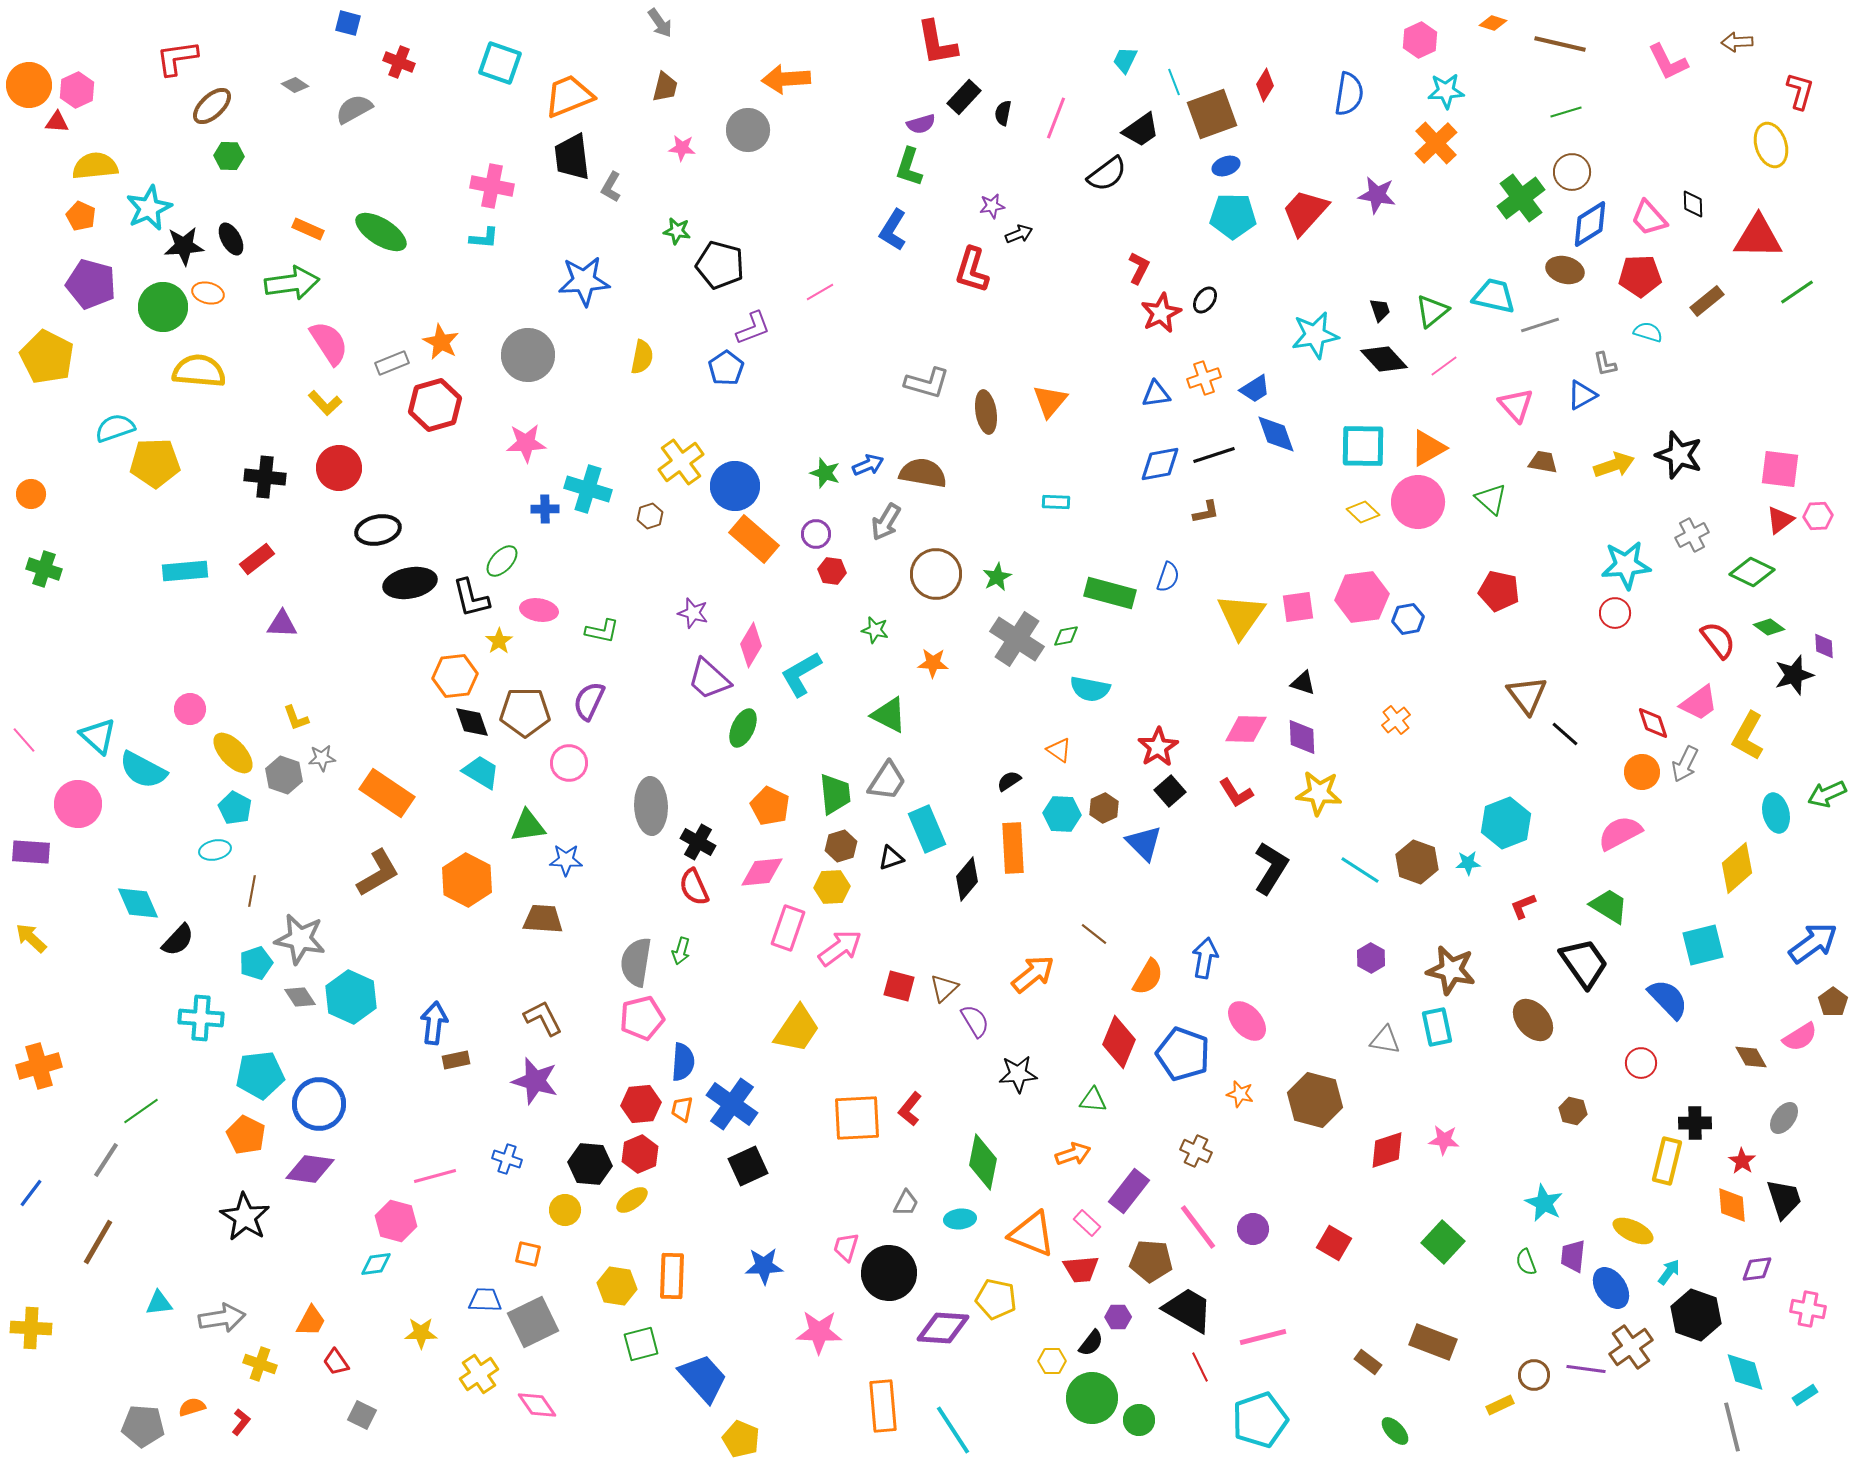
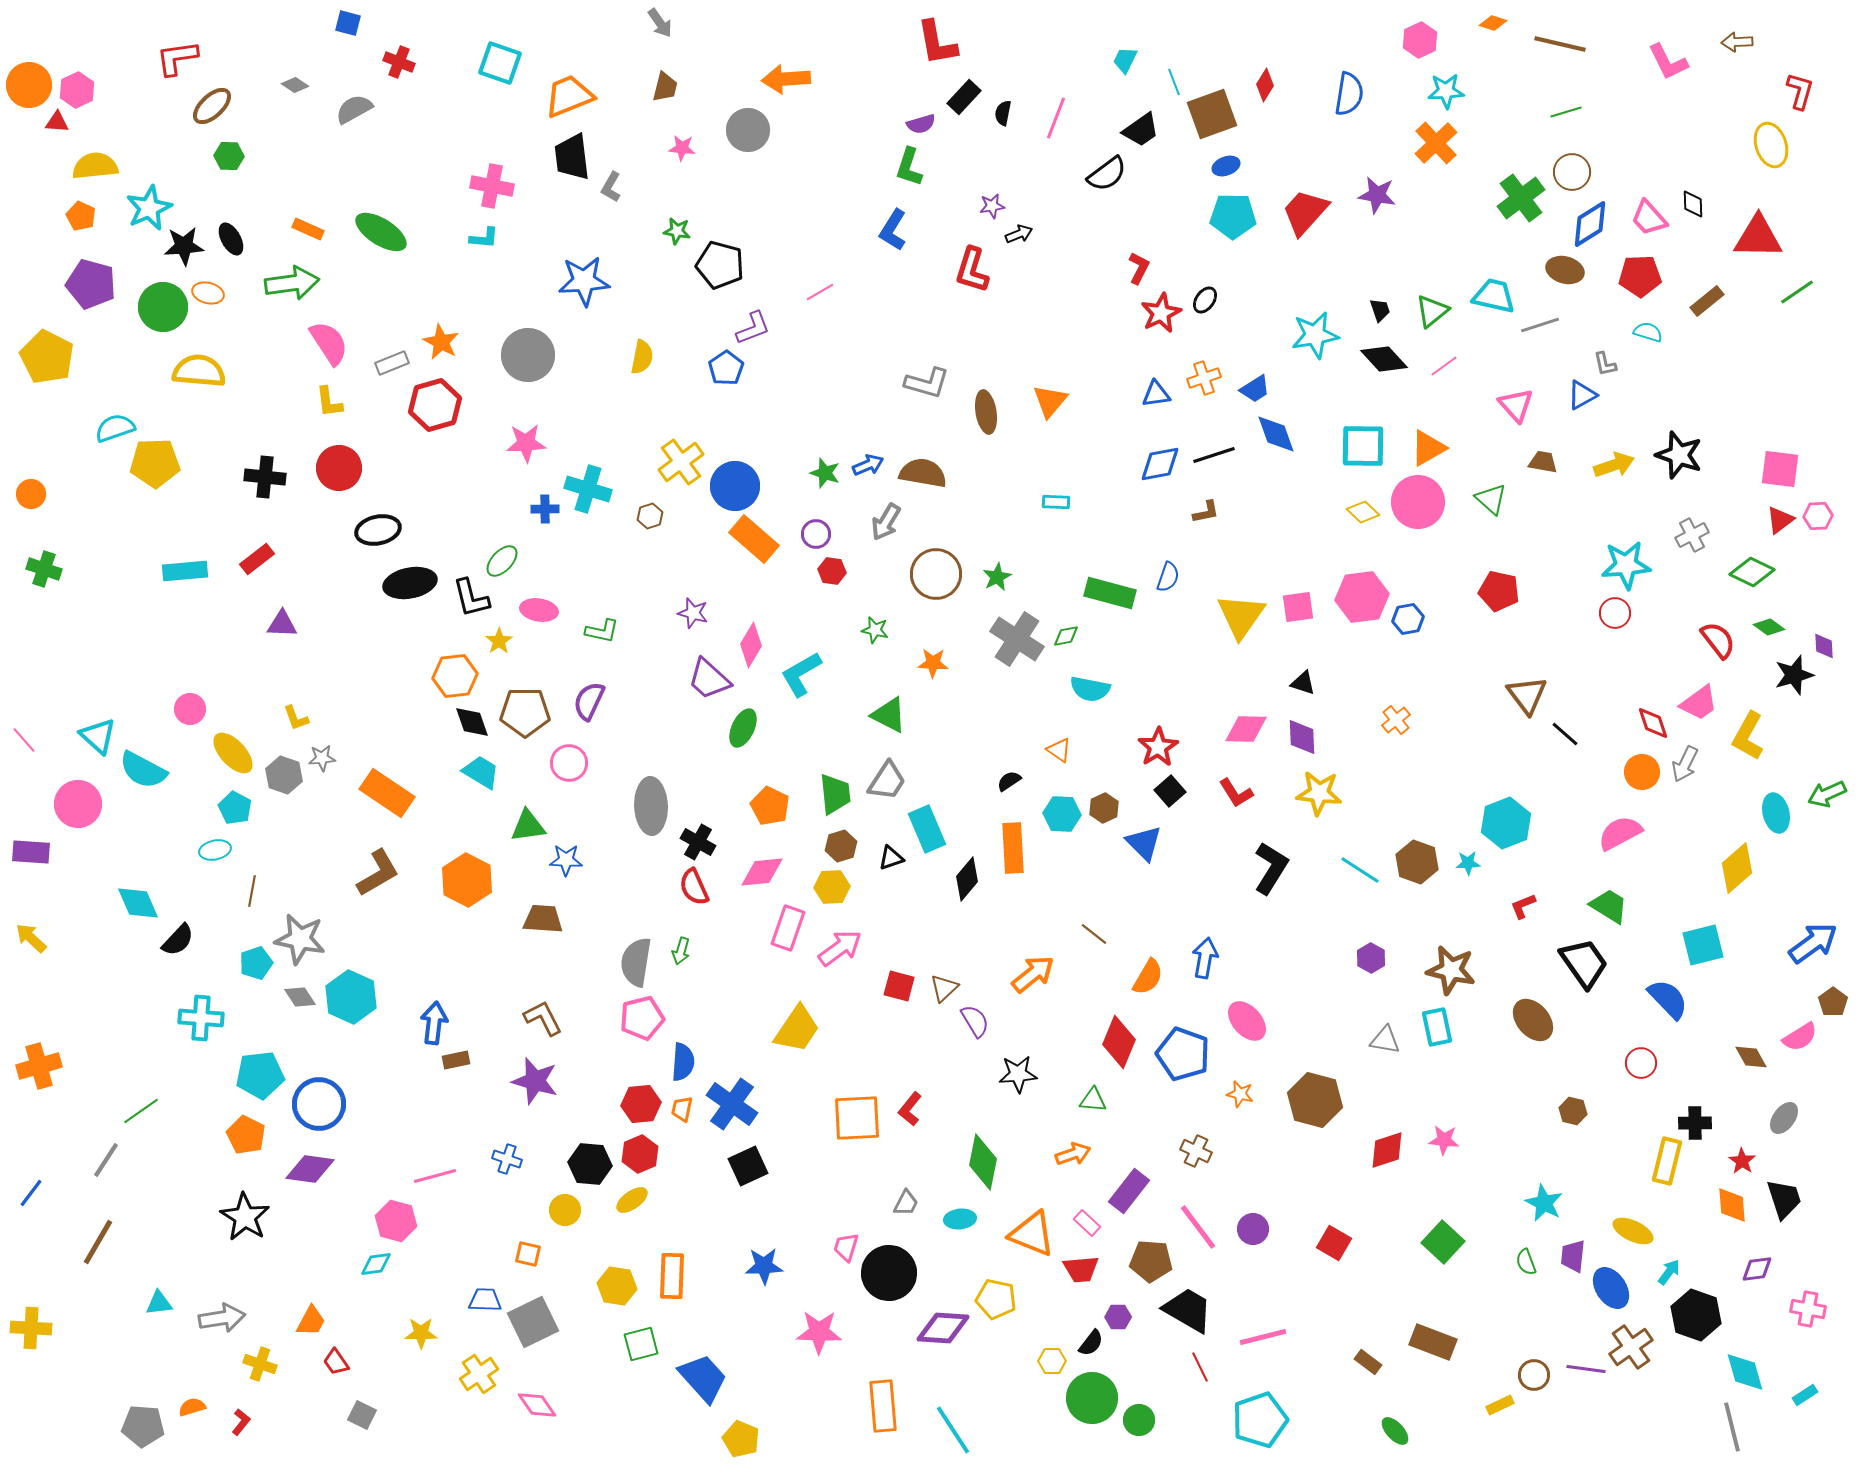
yellow L-shape at (325, 403): moved 4 px right, 1 px up; rotated 36 degrees clockwise
